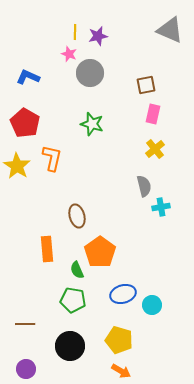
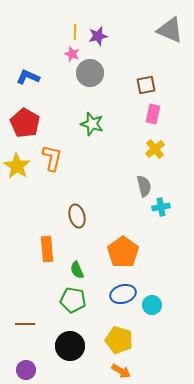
pink star: moved 3 px right
orange pentagon: moved 23 px right
purple circle: moved 1 px down
